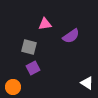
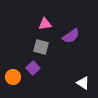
gray square: moved 12 px right
purple square: rotated 16 degrees counterclockwise
white triangle: moved 4 px left
orange circle: moved 10 px up
